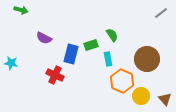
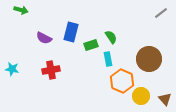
green semicircle: moved 1 px left, 2 px down
blue rectangle: moved 22 px up
brown circle: moved 2 px right
cyan star: moved 1 px right, 6 px down
red cross: moved 4 px left, 5 px up; rotated 36 degrees counterclockwise
